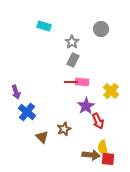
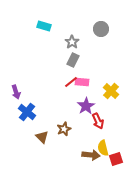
red line: rotated 40 degrees counterclockwise
red square: moved 8 px right; rotated 24 degrees counterclockwise
